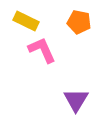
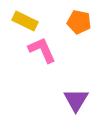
yellow rectangle: moved 1 px left
